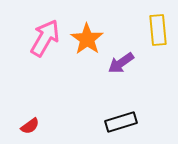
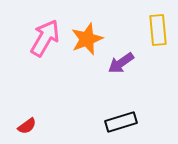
orange star: rotated 16 degrees clockwise
red semicircle: moved 3 px left
